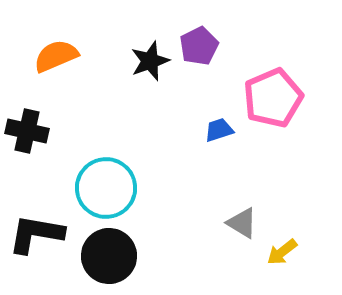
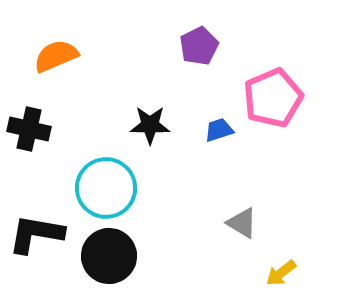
black star: moved 64 px down; rotated 21 degrees clockwise
black cross: moved 2 px right, 2 px up
yellow arrow: moved 1 px left, 21 px down
